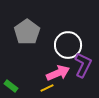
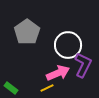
green rectangle: moved 2 px down
